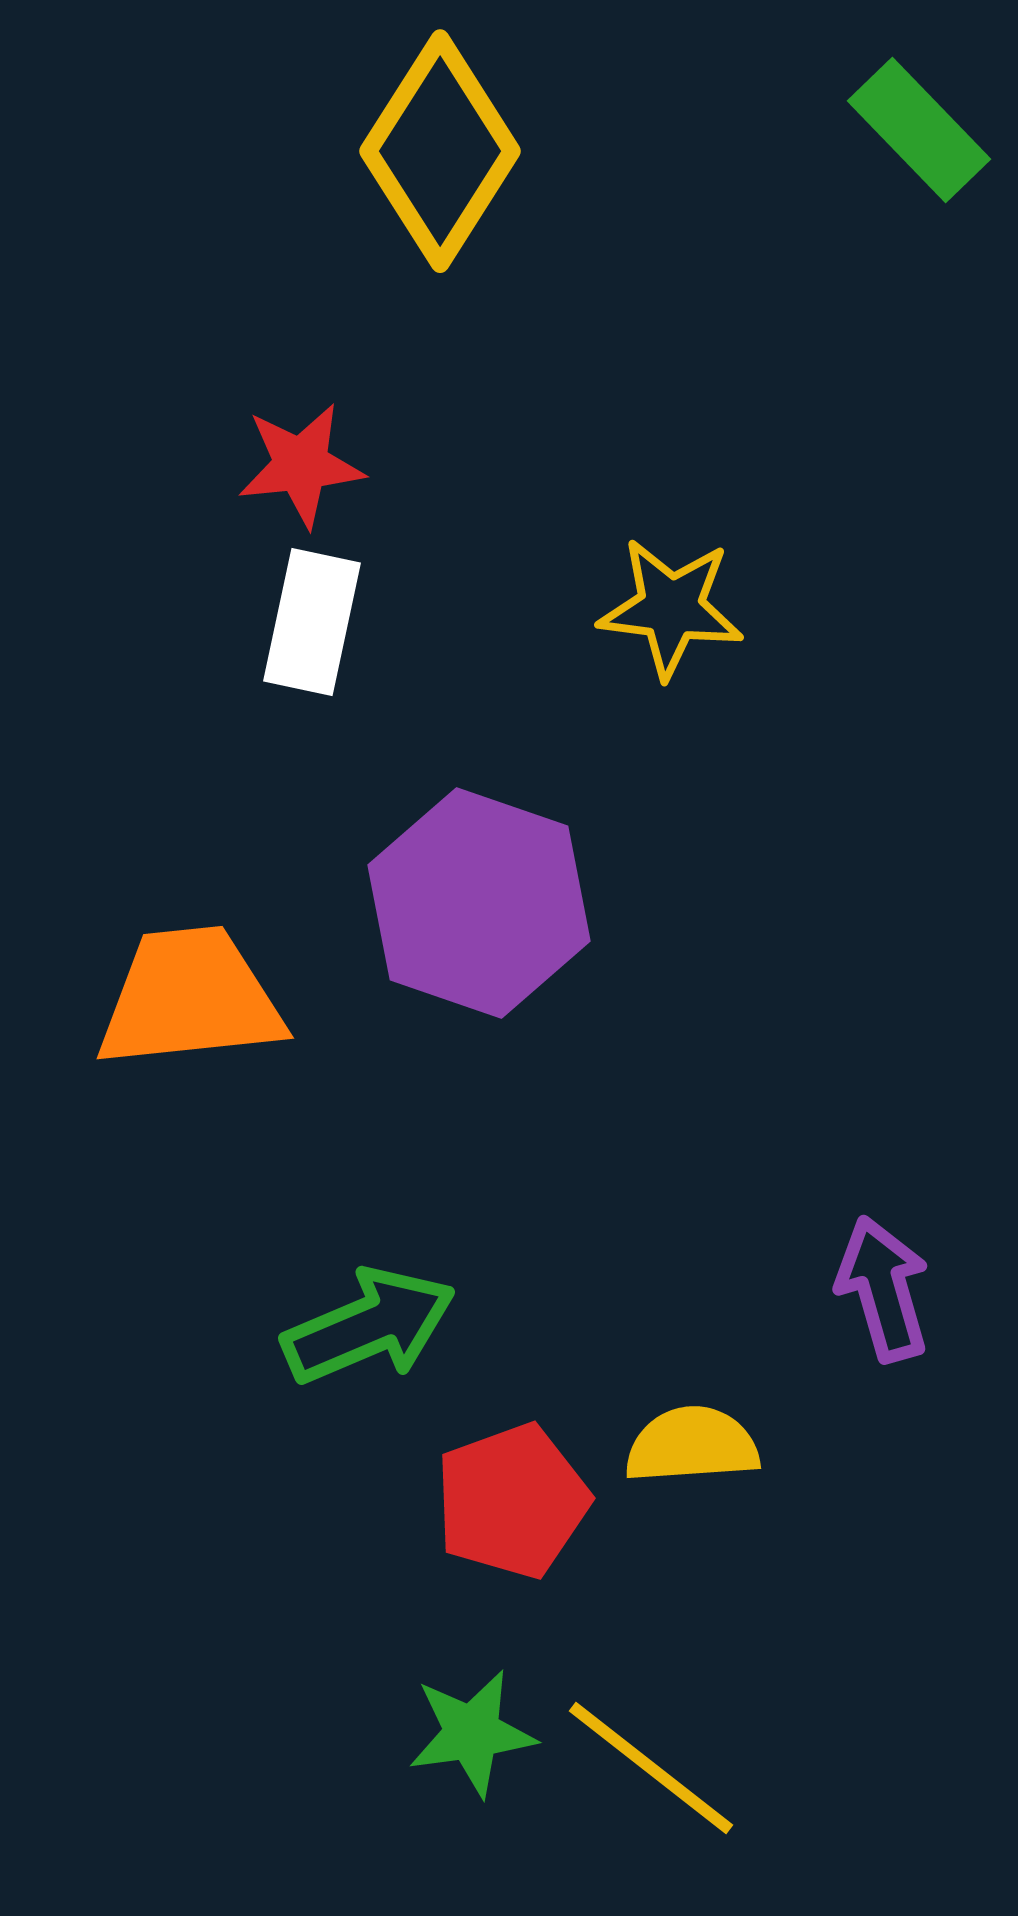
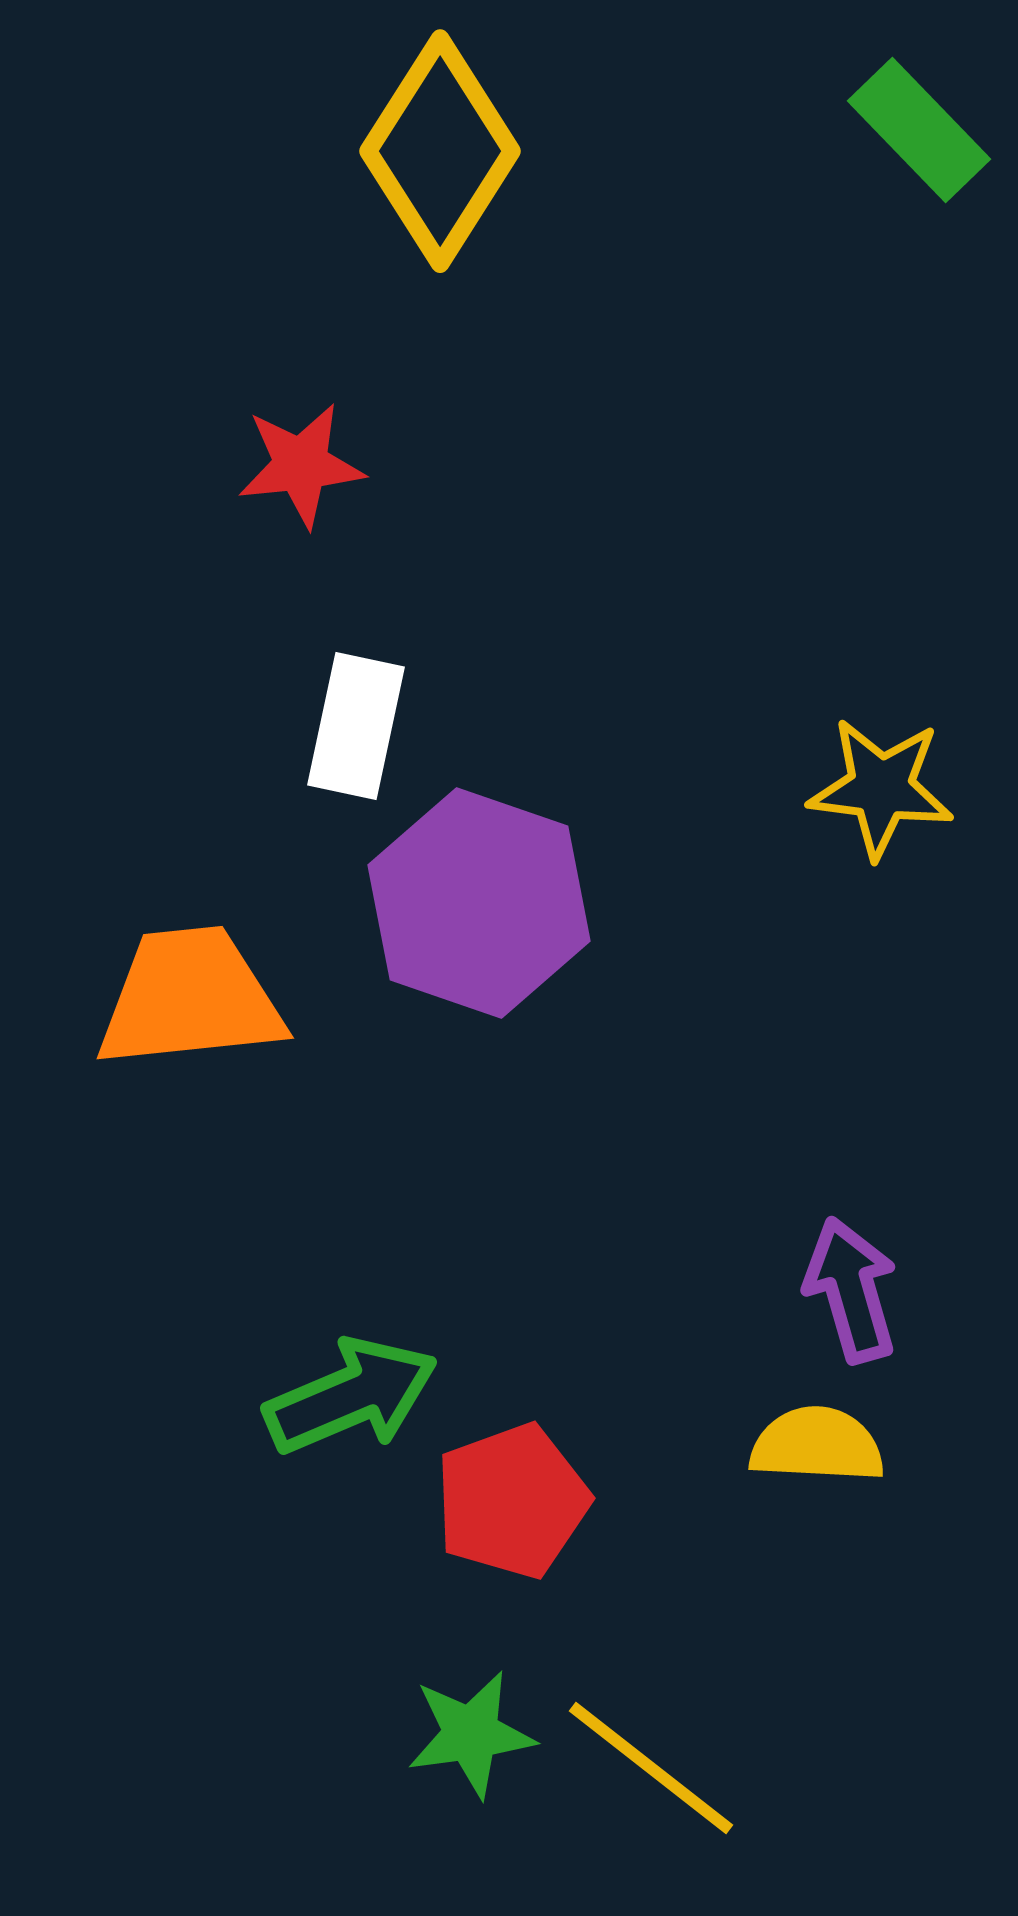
yellow star: moved 210 px right, 180 px down
white rectangle: moved 44 px right, 104 px down
purple arrow: moved 32 px left, 1 px down
green arrow: moved 18 px left, 70 px down
yellow semicircle: moved 125 px right; rotated 7 degrees clockwise
green star: moved 1 px left, 1 px down
